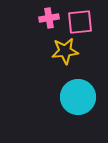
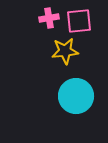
pink square: moved 1 px left, 1 px up
cyan circle: moved 2 px left, 1 px up
